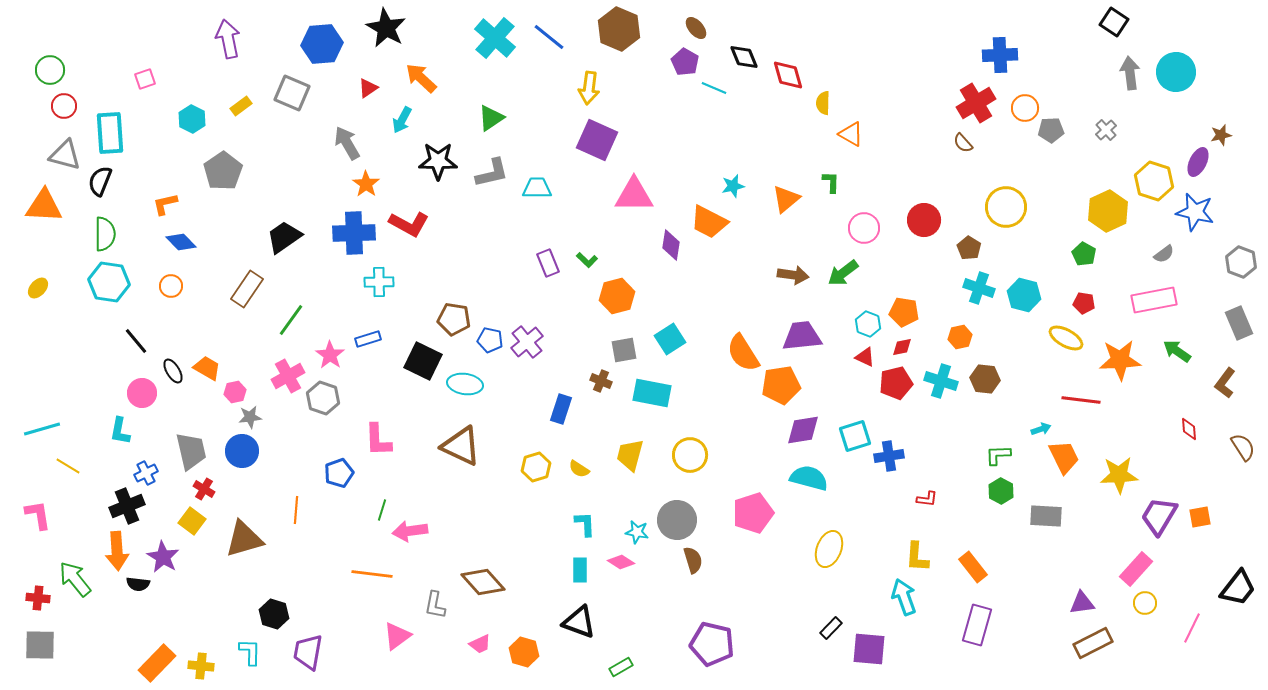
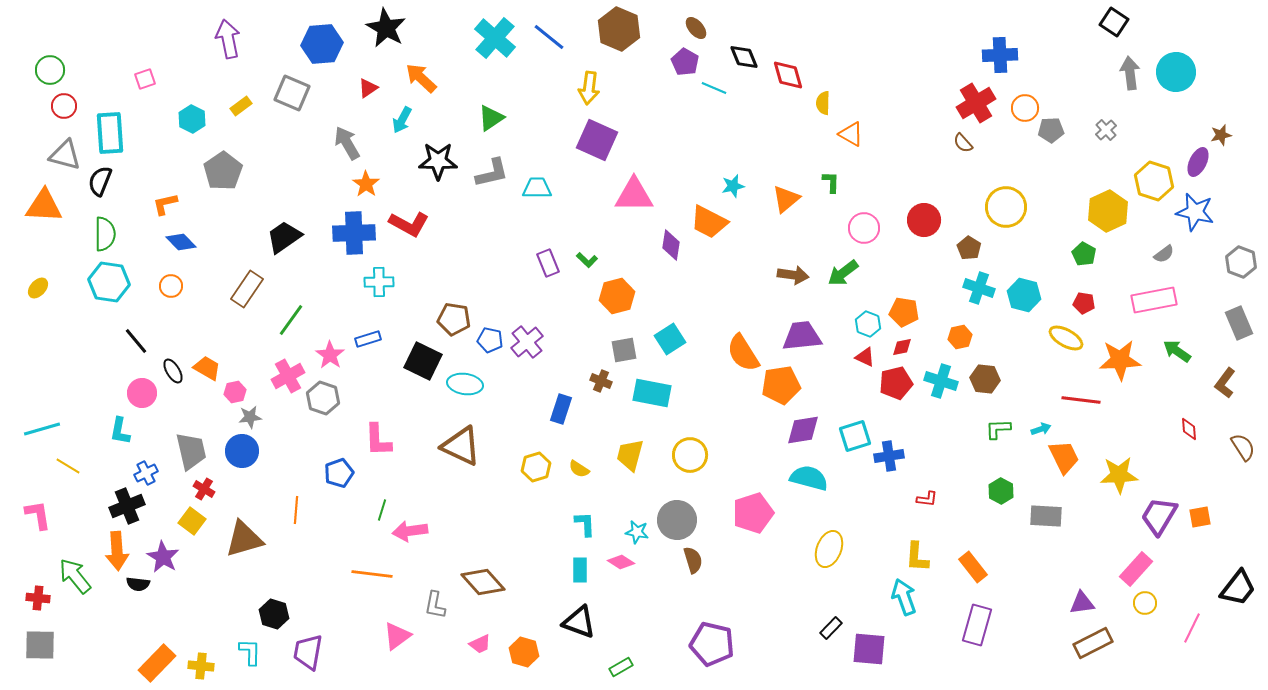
green L-shape at (998, 455): moved 26 px up
green arrow at (75, 579): moved 3 px up
